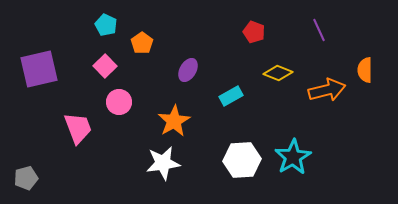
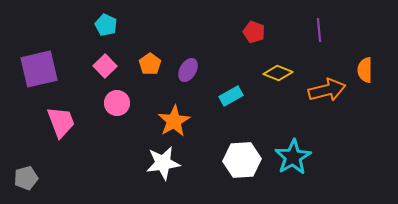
purple line: rotated 20 degrees clockwise
orange pentagon: moved 8 px right, 21 px down
pink circle: moved 2 px left, 1 px down
pink trapezoid: moved 17 px left, 6 px up
